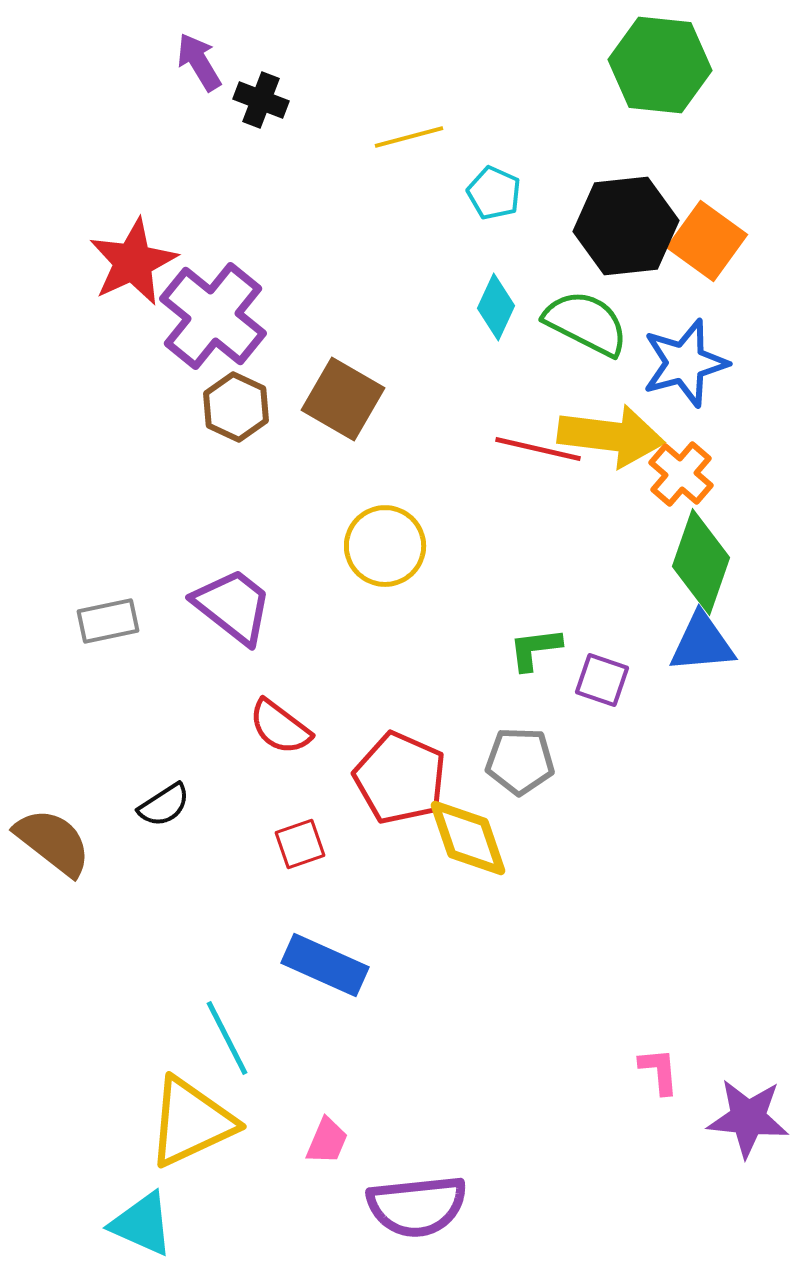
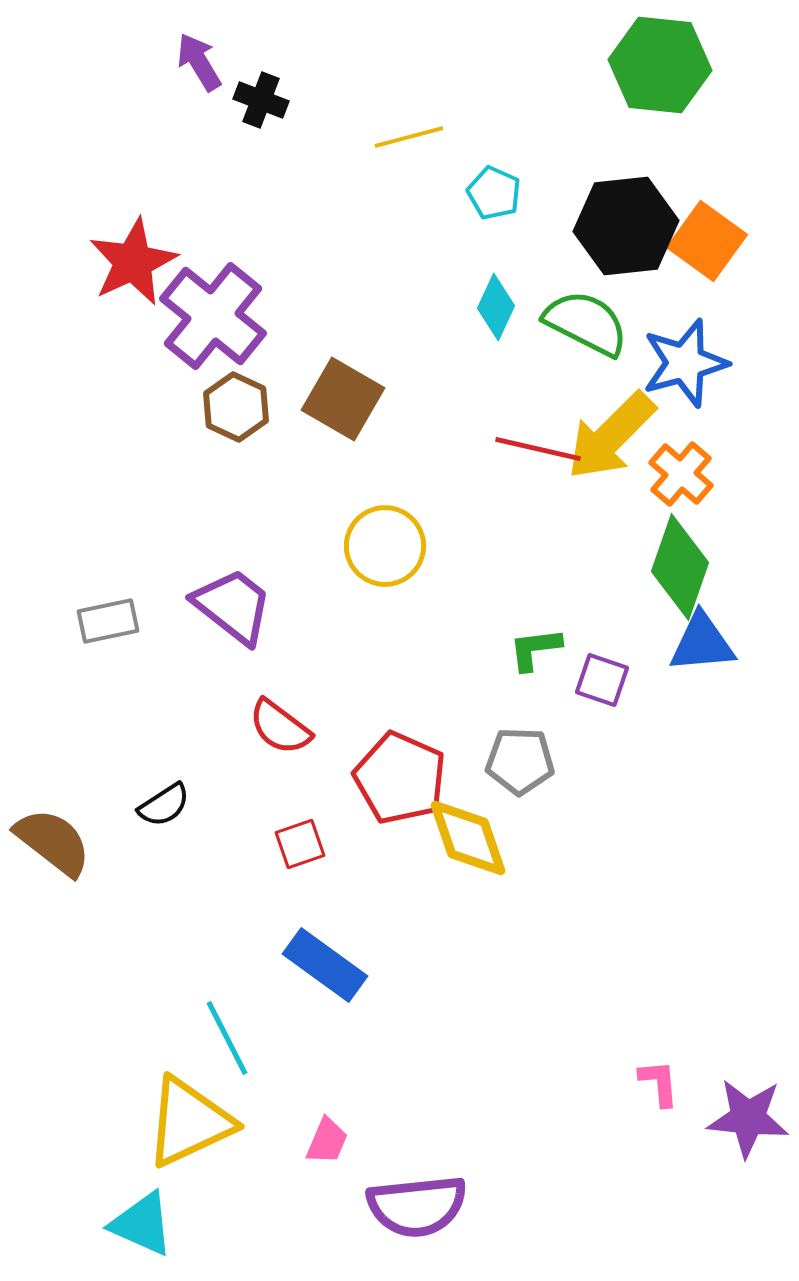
yellow arrow: rotated 128 degrees clockwise
green diamond: moved 21 px left, 5 px down
blue rectangle: rotated 12 degrees clockwise
pink L-shape: moved 12 px down
yellow triangle: moved 2 px left
